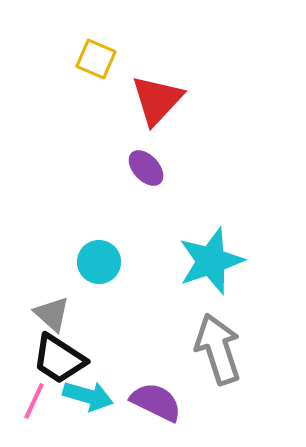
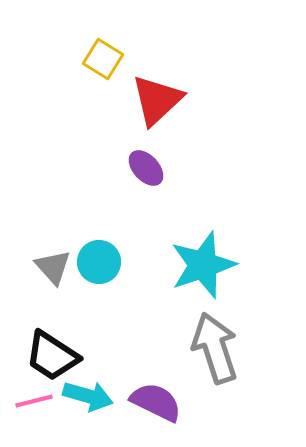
yellow square: moved 7 px right; rotated 9 degrees clockwise
red triangle: rotated 4 degrees clockwise
cyan star: moved 8 px left, 4 px down
gray triangle: moved 1 px right, 47 px up; rotated 6 degrees clockwise
gray arrow: moved 3 px left, 1 px up
black trapezoid: moved 7 px left, 3 px up
pink line: rotated 51 degrees clockwise
